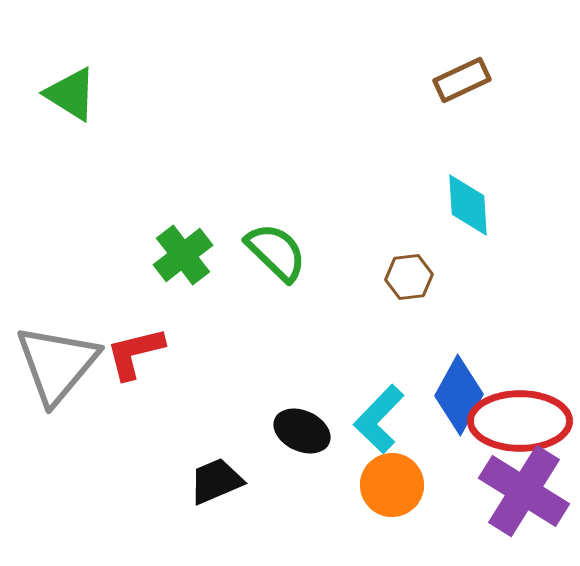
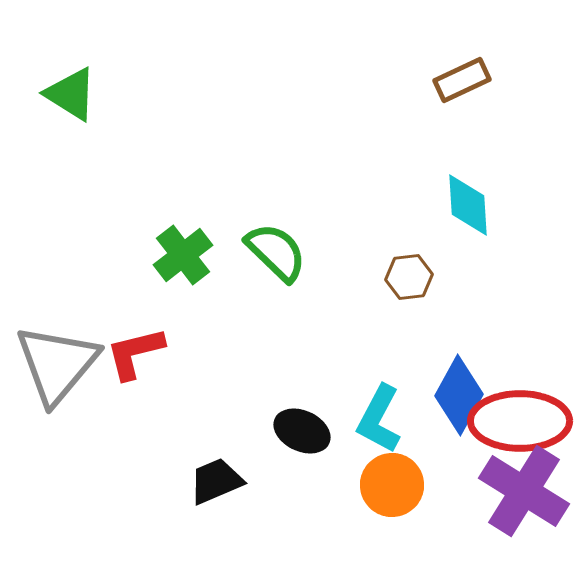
cyan L-shape: rotated 16 degrees counterclockwise
